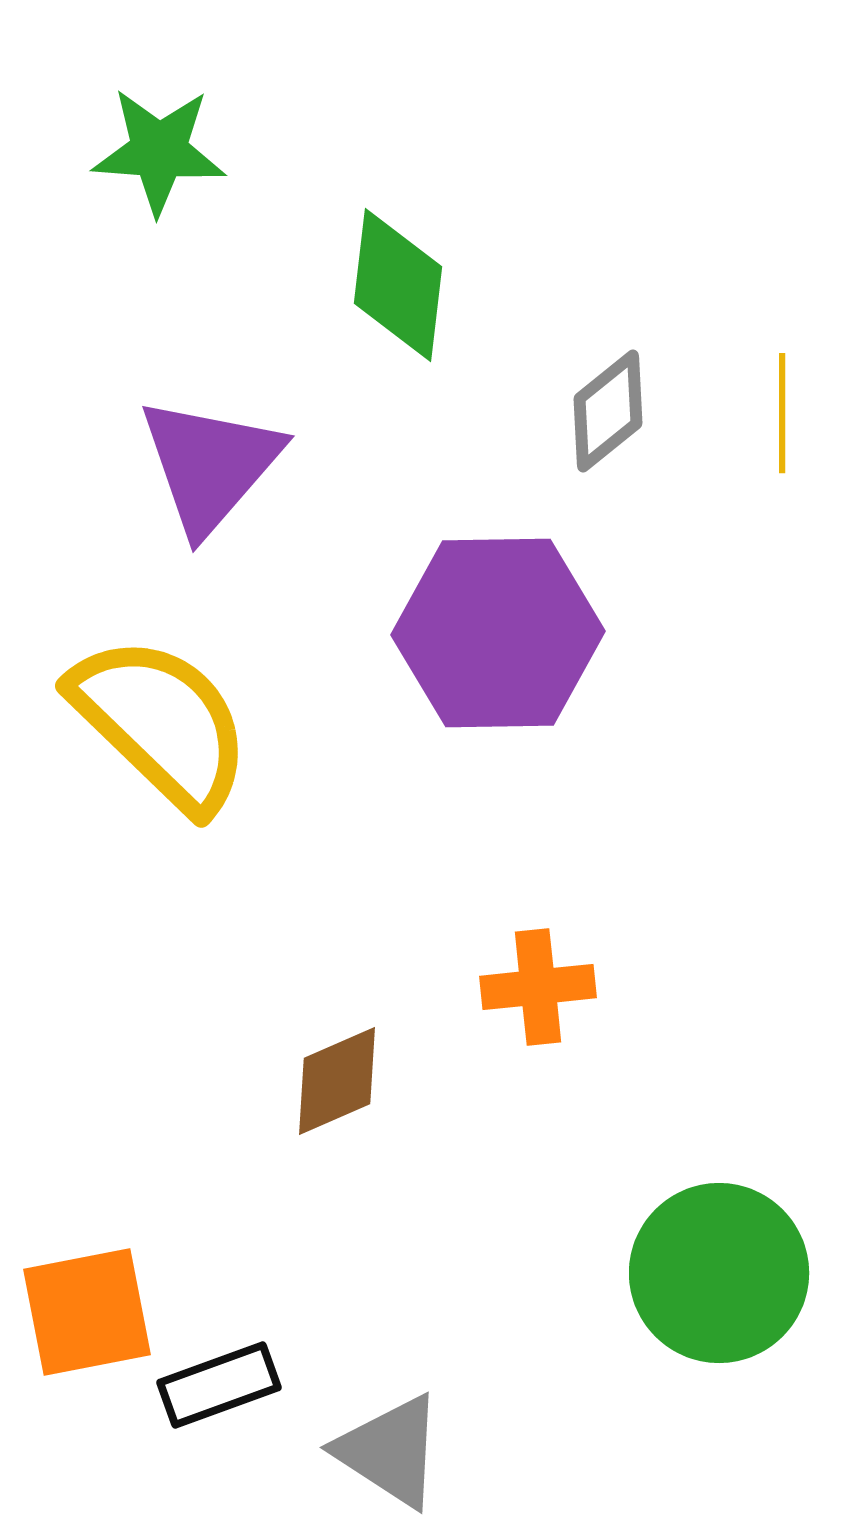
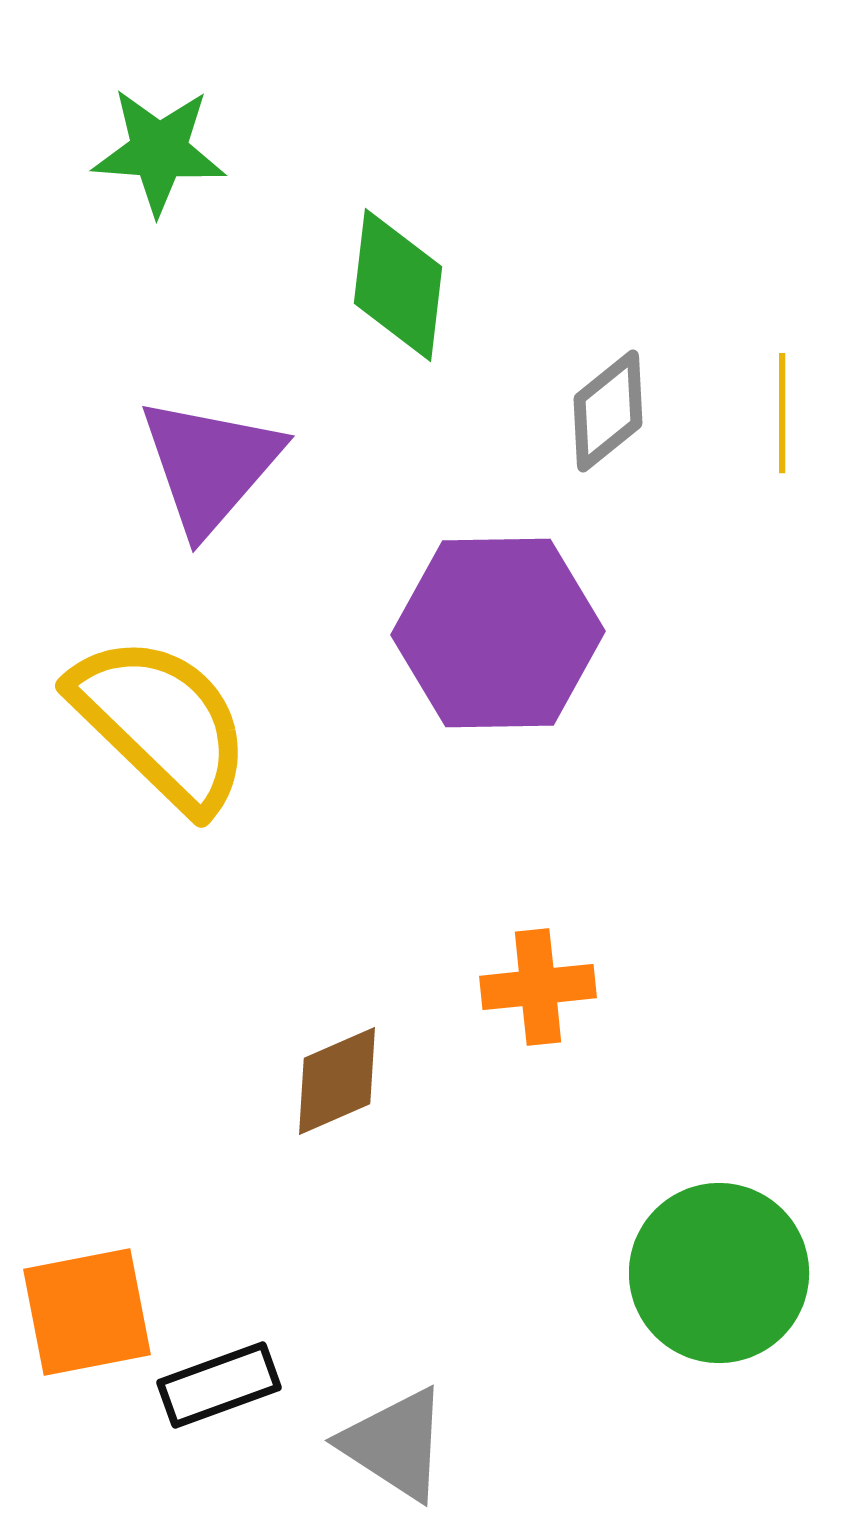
gray triangle: moved 5 px right, 7 px up
